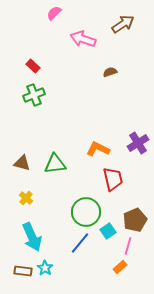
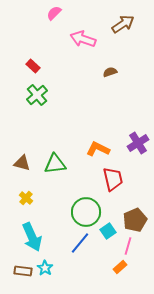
green cross: moved 3 px right; rotated 20 degrees counterclockwise
